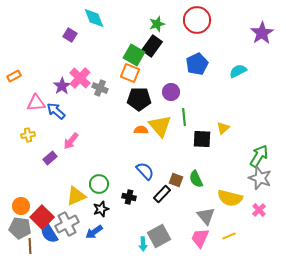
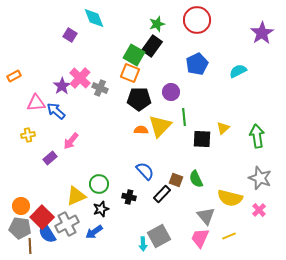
yellow triangle at (160, 126): rotated 25 degrees clockwise
green arrow at (259, 156): moved 2 px left, 20 px up; rotated 40 degrees counterclockwise
blue semicircle at (49, 233): moved 2 px left
